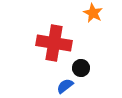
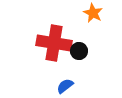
black circle: moved 2 px left, 17 px up
